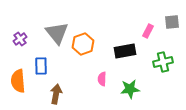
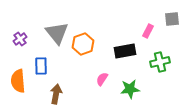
gray square: moved 3 px up
green cross: moved 3 px left
pink semicircle: rotated 32 degrees clockwise
